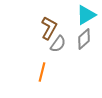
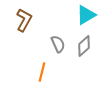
brown L-shape: moved 25 px left, 8 px up
gray diamond: moved 7 px down
gray semicircle: rotated 60 degrees counterclockwise
